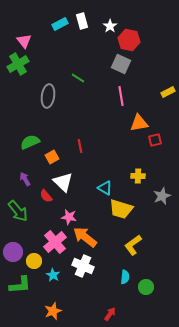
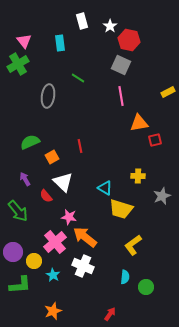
cyan rectangle: moved 19 px down; rotated 70 degrees counterclockwise
gray square: moved 1 px down
